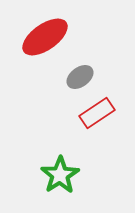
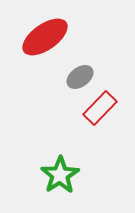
red rectangle: moved 3 px right, 5 px up; rotated 12 degrees counterclockwise
